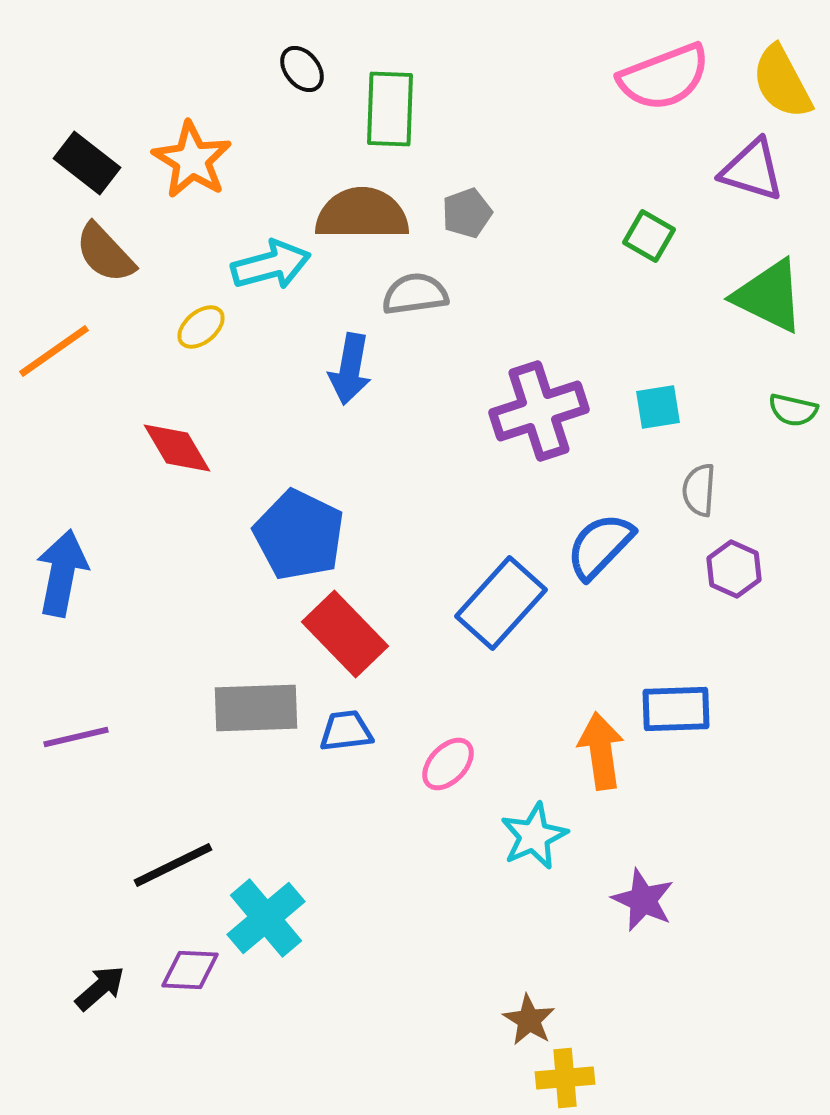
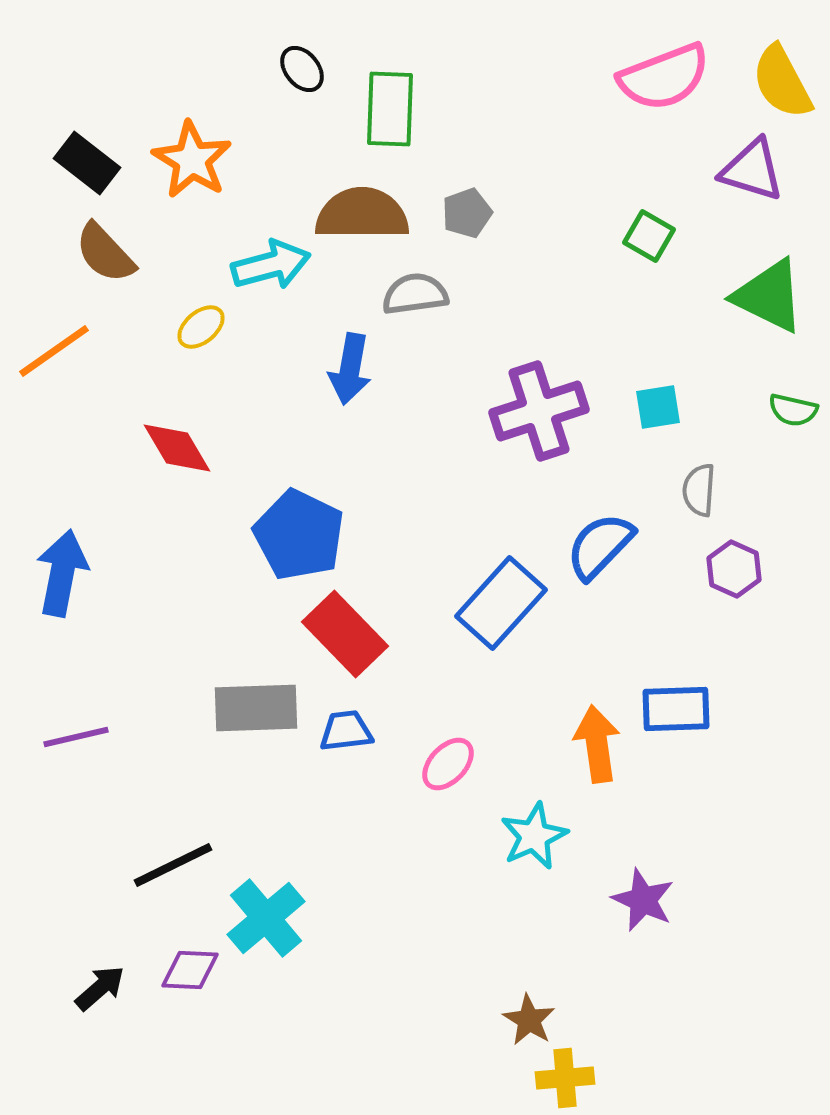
orange arrow at (601, 751): moved 4 px left, 7 px up
